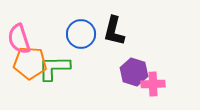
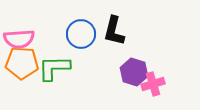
pink semicircle: rotated 76 degrees counterclockwise
orange pentagon: moved 8 px left
pink cross: rotated 15 degrees counterclockwise
